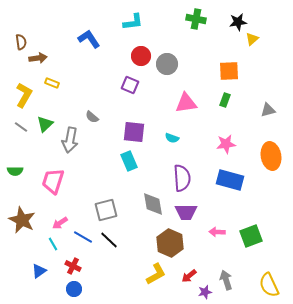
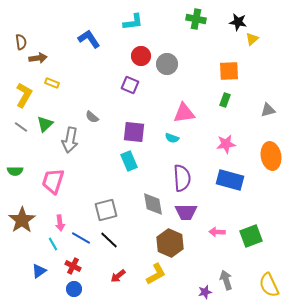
black star at (238, 22): rotated 18 degrees clockwise
pink triangle at (186, 103): moved 2 px left, 10 px down
brown star at (22, 220): rotated 12 degrees clockwise
pink arrow at (60, 223): rotated 63 degrees counterclockwise
blue line at (83, 237): moved 2 px left, 1 px down
red arrow at (189, 276): moved 71 px left
